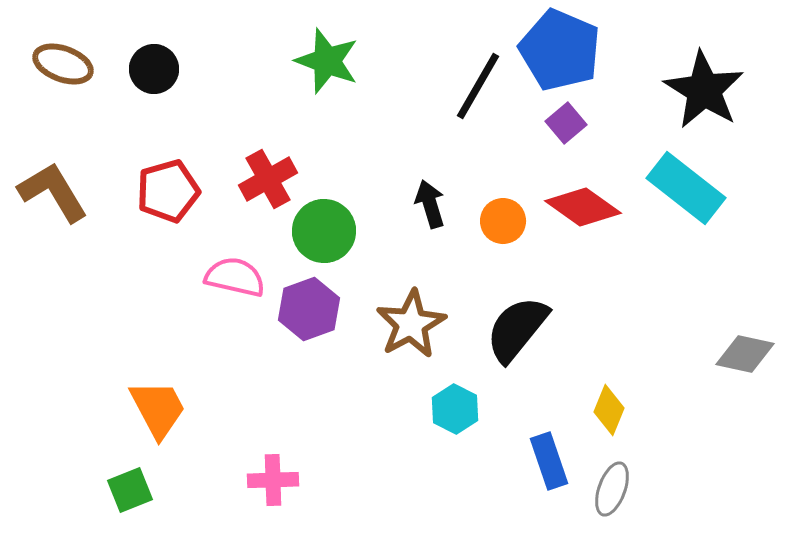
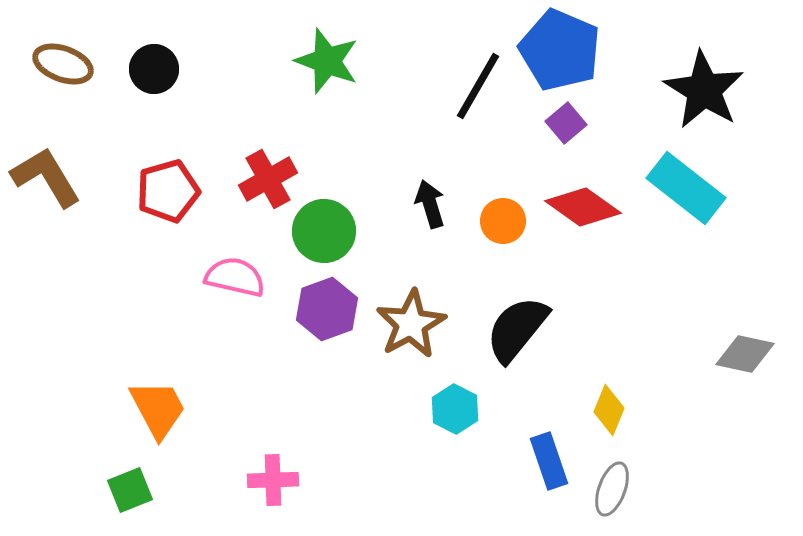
brown L-shape: moved 7 px left, 15 px up
purple hexagon: moved 18 px right
